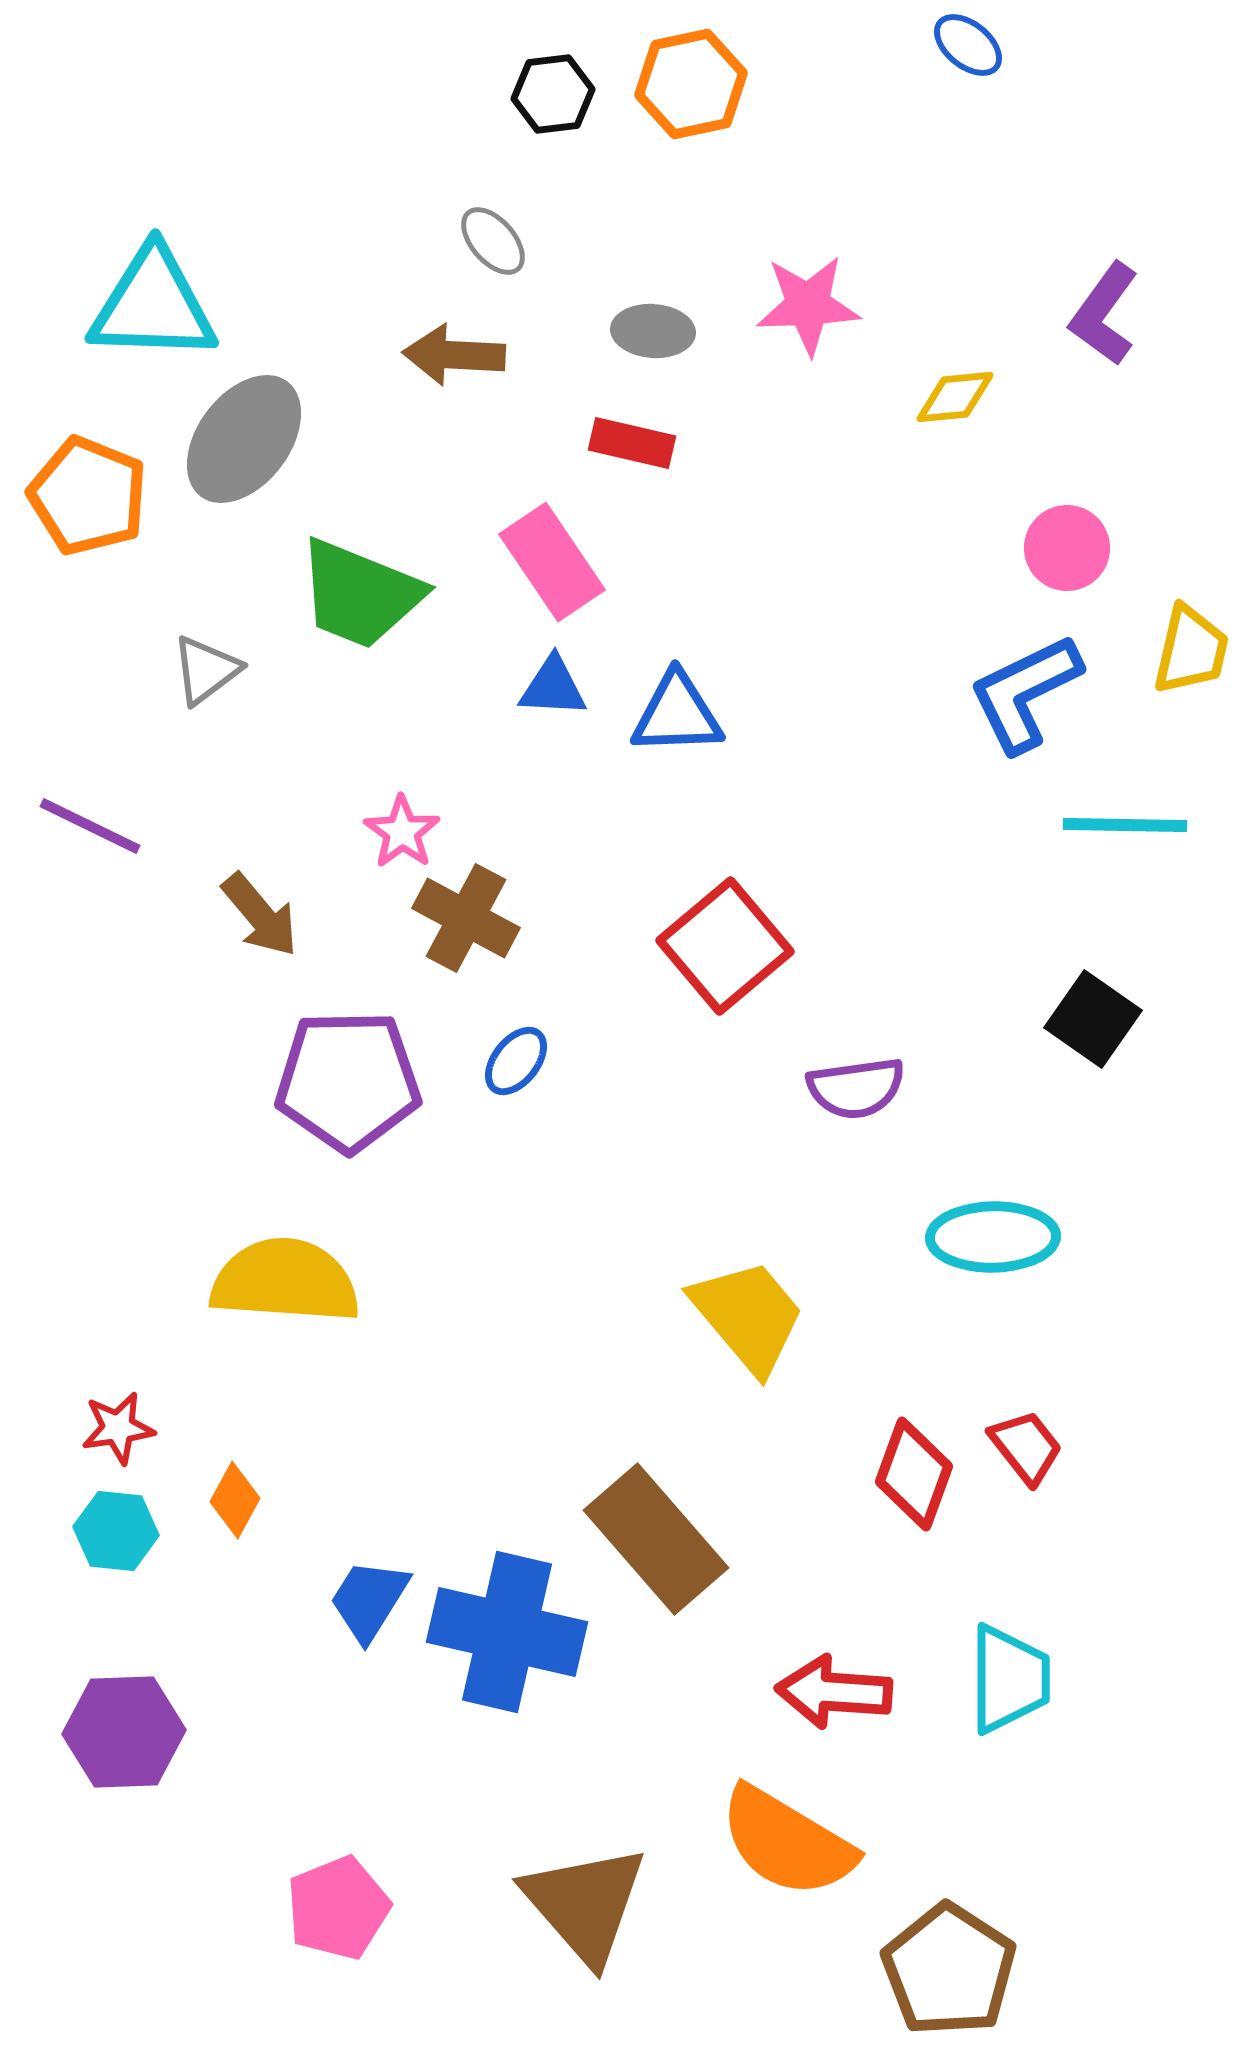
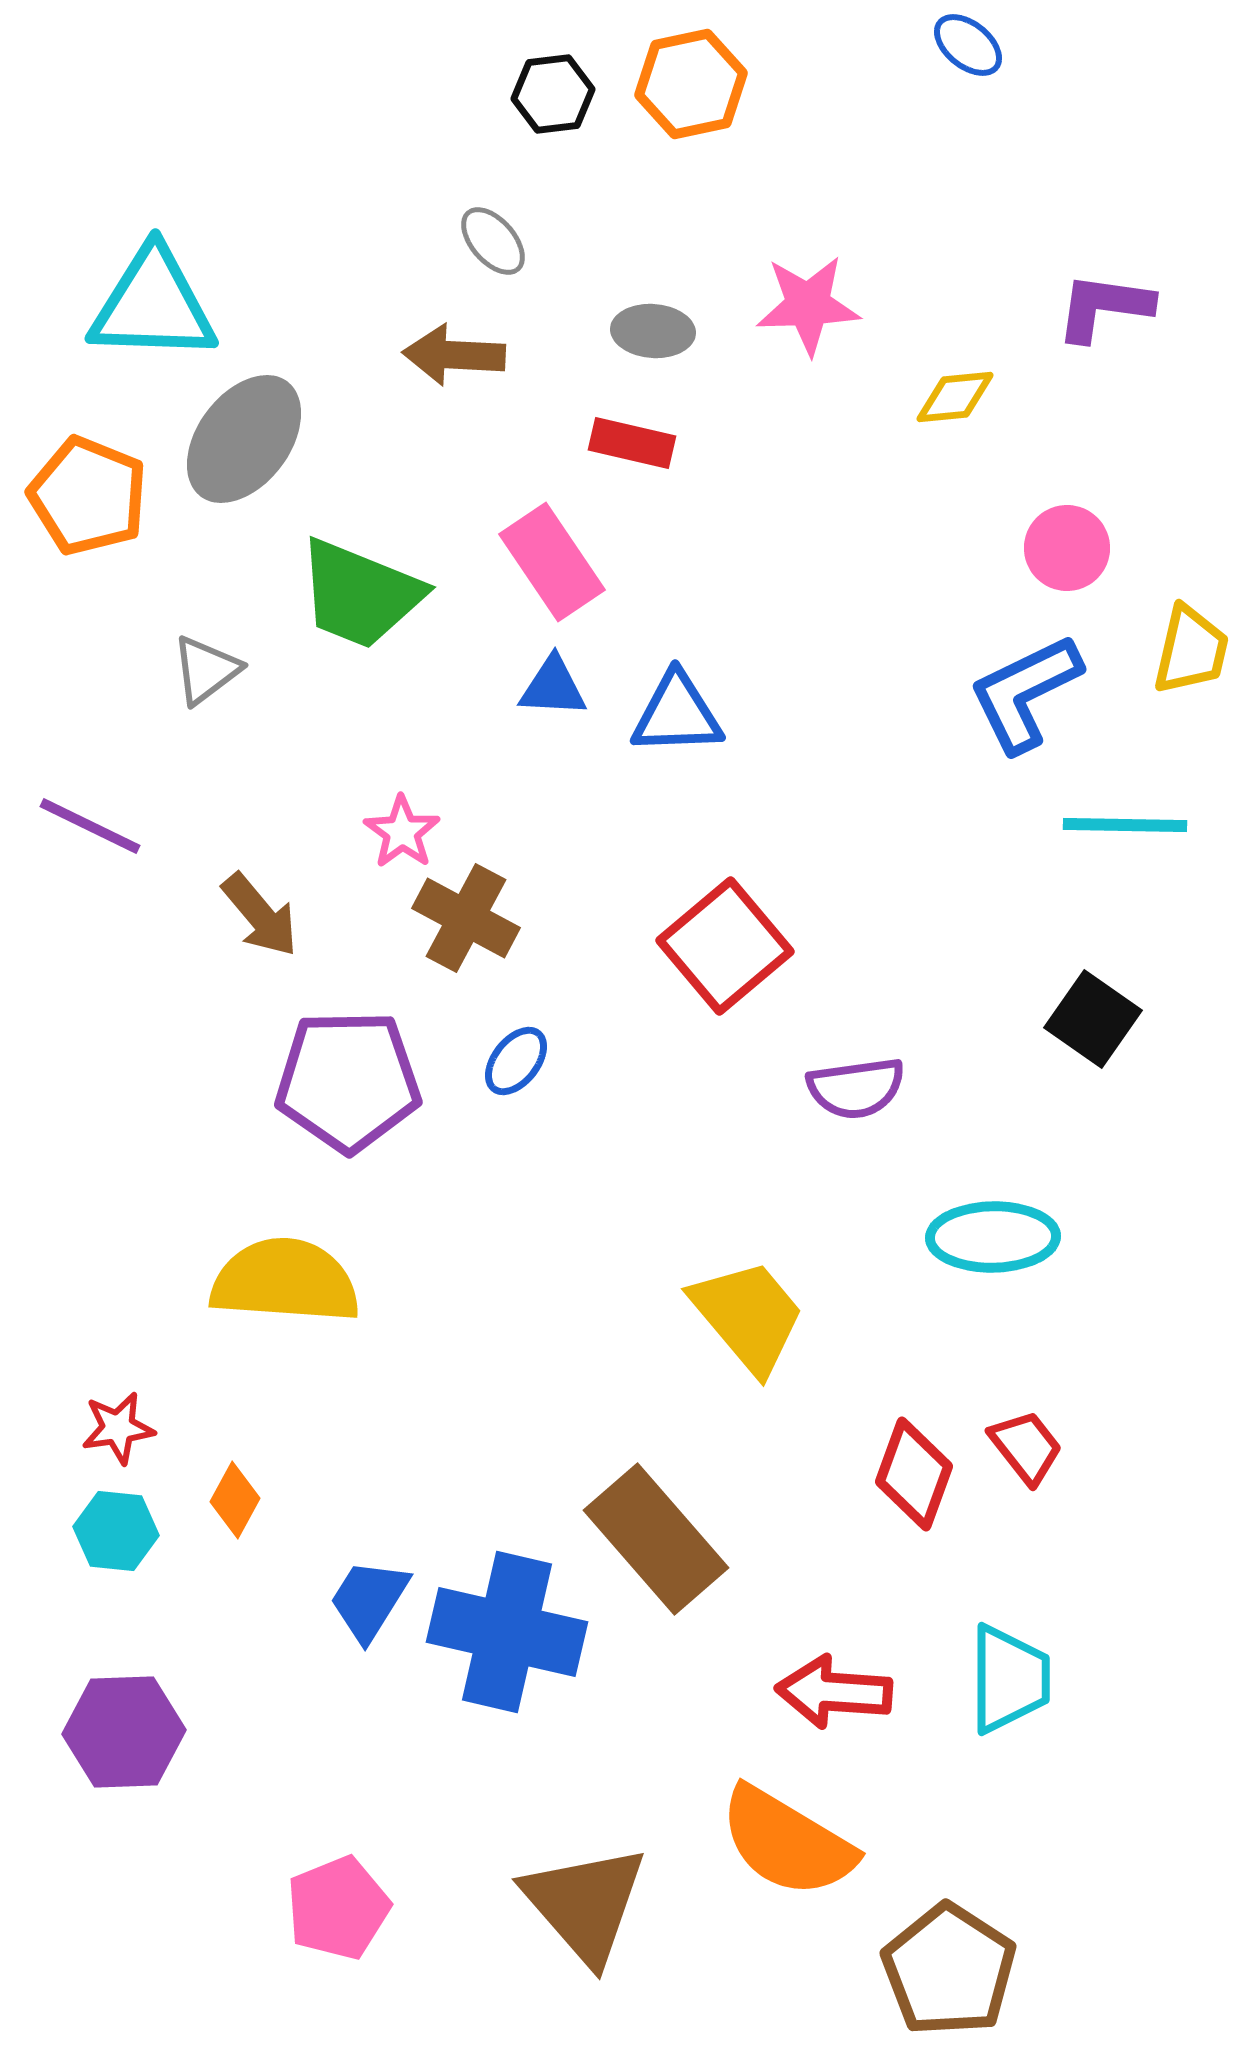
purple L-shape at (1104, 314): moved 7 px up; rotated 62 degrees clockwise
